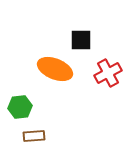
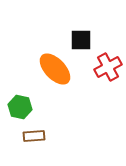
orange ellipse: rotated 24 degrees clockwise
red cross: moved 6 px up
green hexagon: rotated 20 degrees clockwise
